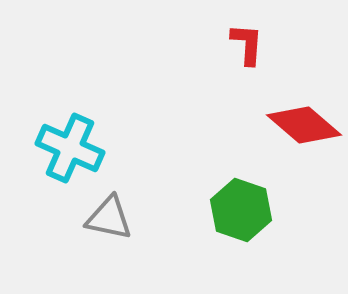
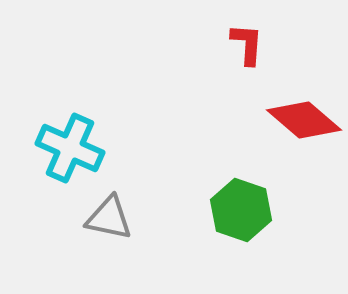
red diamond: moved 5 px up
